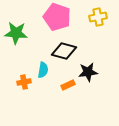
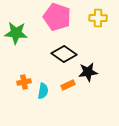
yellow cross: moved 1 px down; rotated 12 degrees clockwise
black diamond: moved 3 px down; rotated 20 degrees clockwise
cyan semicircle: moved 21 px down
